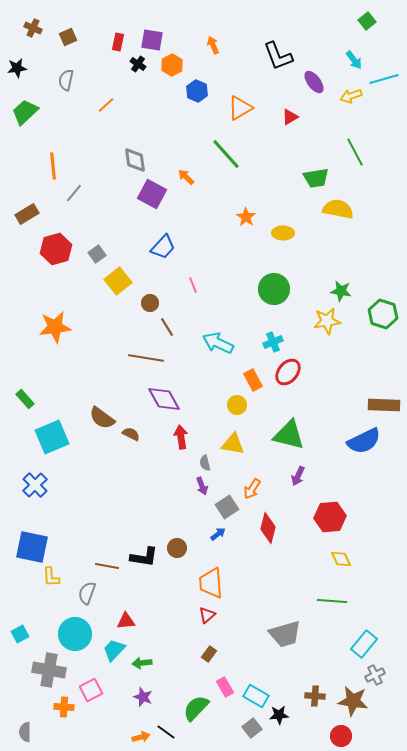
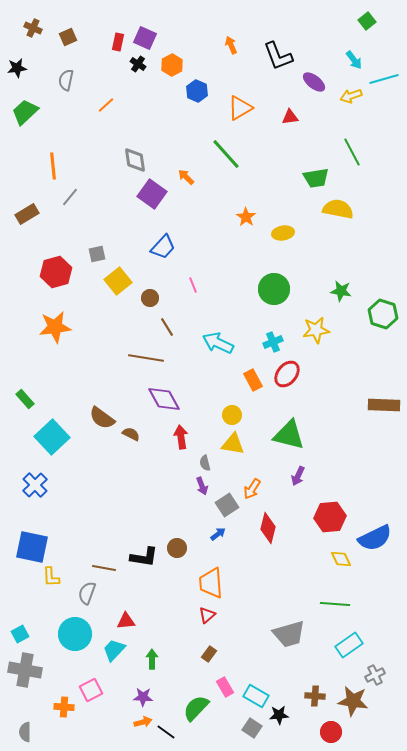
purple square at (152, 40): moved 7 px left, 2 px up; rotated 15 degrees clockwise
orange arrow at (213, 45): moved 18 px right
purple ellipse at (314, 82): rotated 15 degrees counterclockwise
red triangle at (290, 117): rotated 24 degrees clockwise
green line at (355, 152): moved 3 px left
gray line at (74, 193): moved 4 px left, 4 px down
purple square at (152, 194): rotated 8 degrees clockwise
yellow ellipse at (283, 233): rotated 10 degrees counterclockwise
red hexagon at (56, 249): moved 23 px down
gray square at (97, 254): rotated 24 degrees clockwise
brown circle at (150, 303): moved 5 px up
yellow star at (327, 321): moved 11 px left, 9 px down
red ellipse at (288, 372): moved 1 px left, 2 px down
yellow circle at (237, 405): moved 5 px left, 10 px down
cyan square at (52, 437): rotated 20 degrees counterclockwise
blue semicircle at (364, 441): moved 11 px right, 97 px down
gray square at (227, 507): moved 2 px up
brown line at (107, 566): moved 3 px left, 2 px down
green line at (332, 601): moved 3 px right, 3 px down
gray trapezoid at (285, 634): moved 4 px right
cyan rectangle at (364, 644): moved 15 px left, 1 px down; rotated 16 degrees clockwise
green arrow at (142, 663): moved 10 px right, 4 px up; rotated 96 degrees clockwise
gray cross at (49, 670): moved 24 px left
purple star at (143, 697): rotated 18 degrees counterclockwise
gray square at (252, 728): rotated 18 degrees counterclockwise
red circle at (341, 736): moved 10 px left, 4 px up
orange arrow at (141, 737): moved 2 px right, 15 px up
